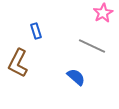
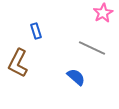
gray line: moved 2 px down
